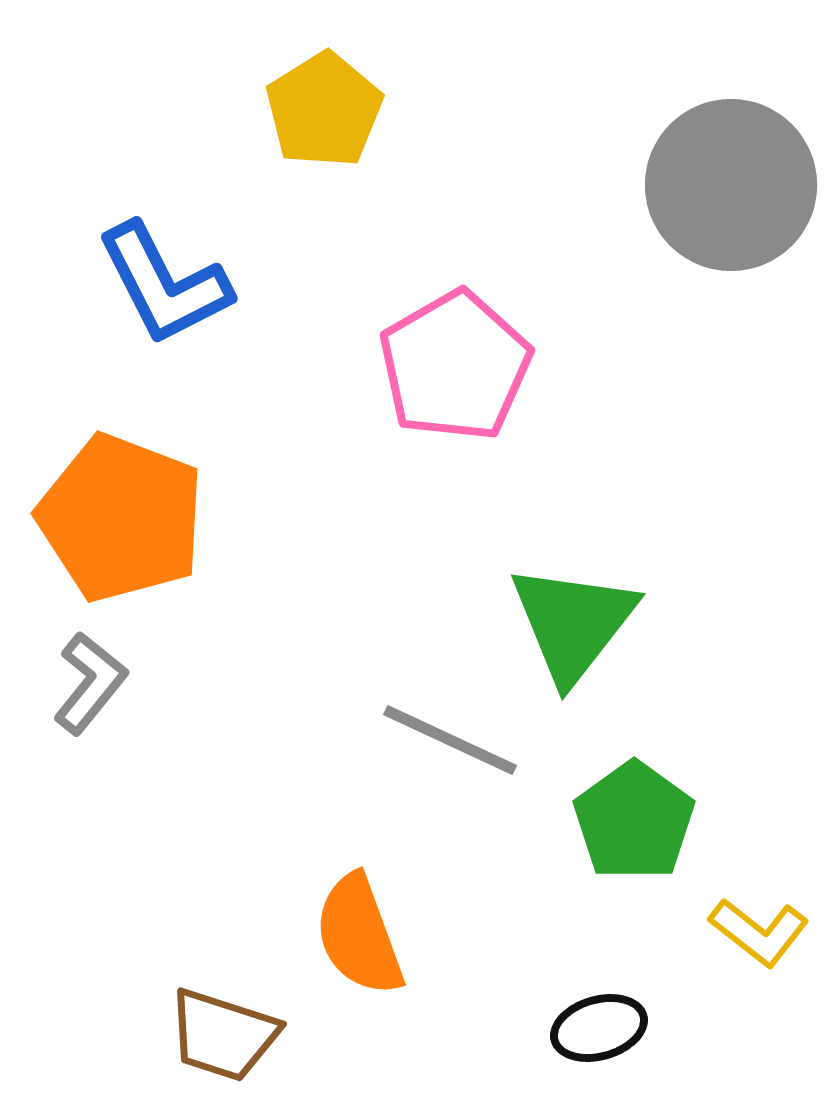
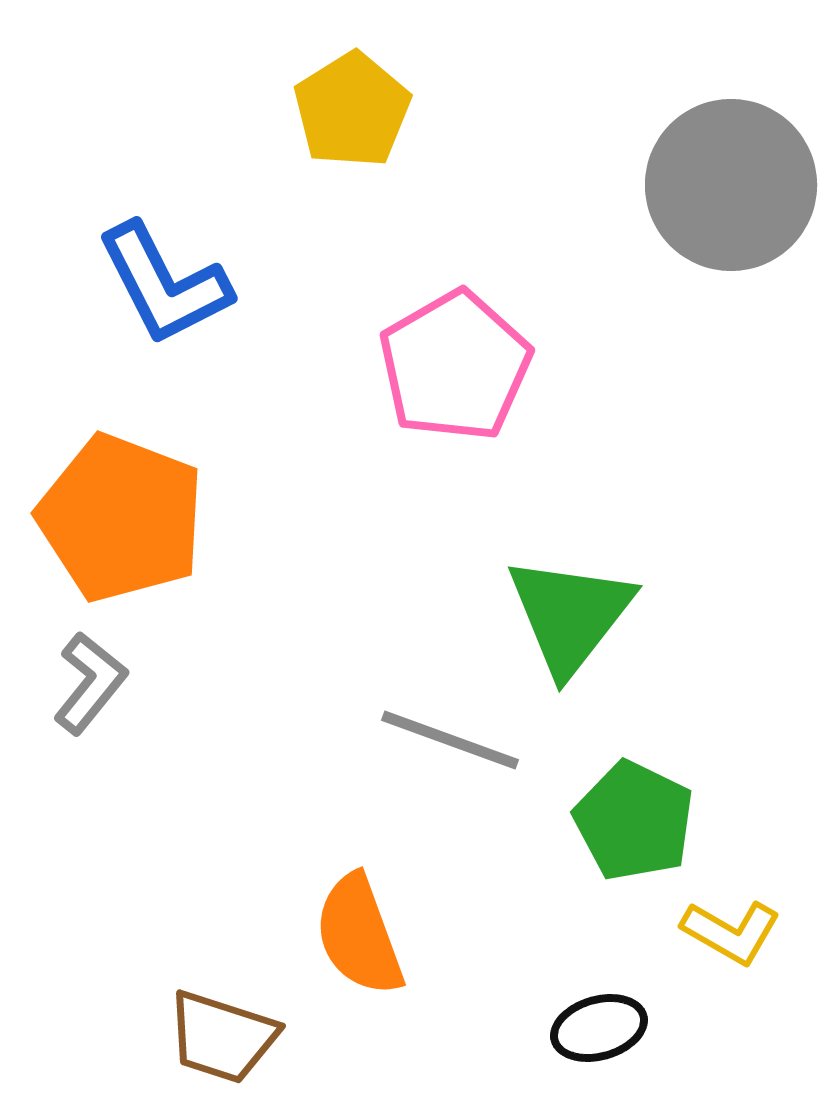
yellow pentagon: moved 28 px right
green triangle: moved 3 px left, 8 px up
gray line: rotated 5 degrees counterclockwise
green pentagon: rotated 10 degrees counterclockwise
yellow L-shape: moved 28 px left; rotated 8 degrees counterclockwise
brown trapezoid: moved 1 px left, 2 px down
